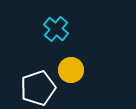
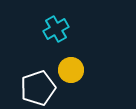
cyan cross: rotated 20 degrees clockwise
